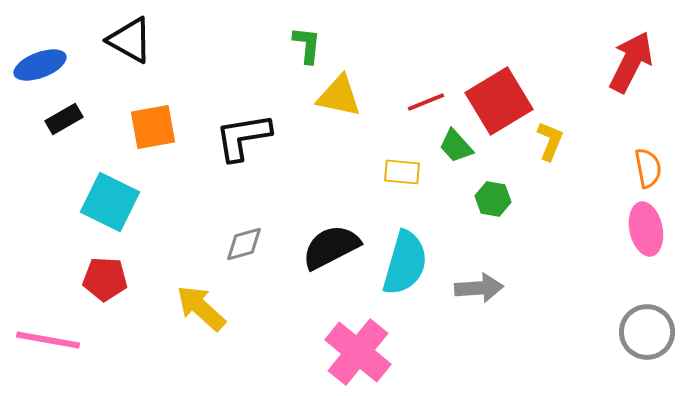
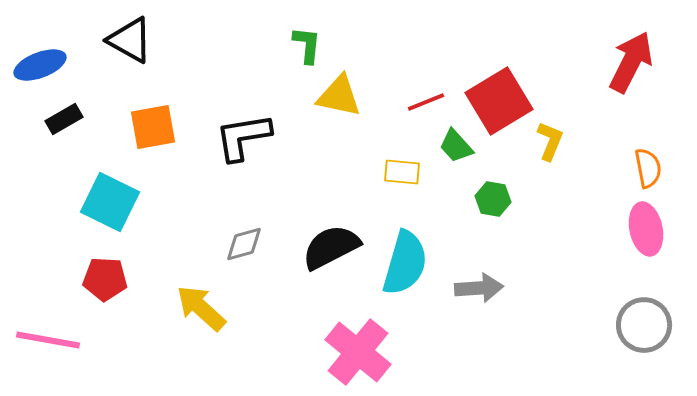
gray circle: moved 3 px left, 7 px up
